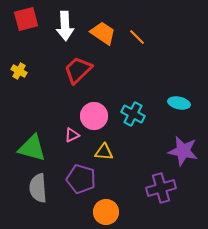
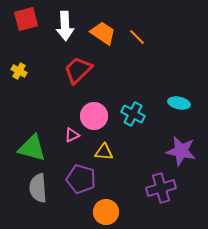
purple star: moved 2 px left
